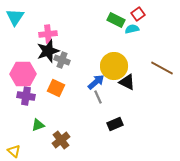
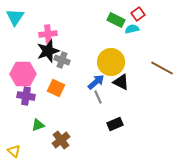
yellow circle: moved 3 px left, 4 px up
black triangle: moved 6 px left
